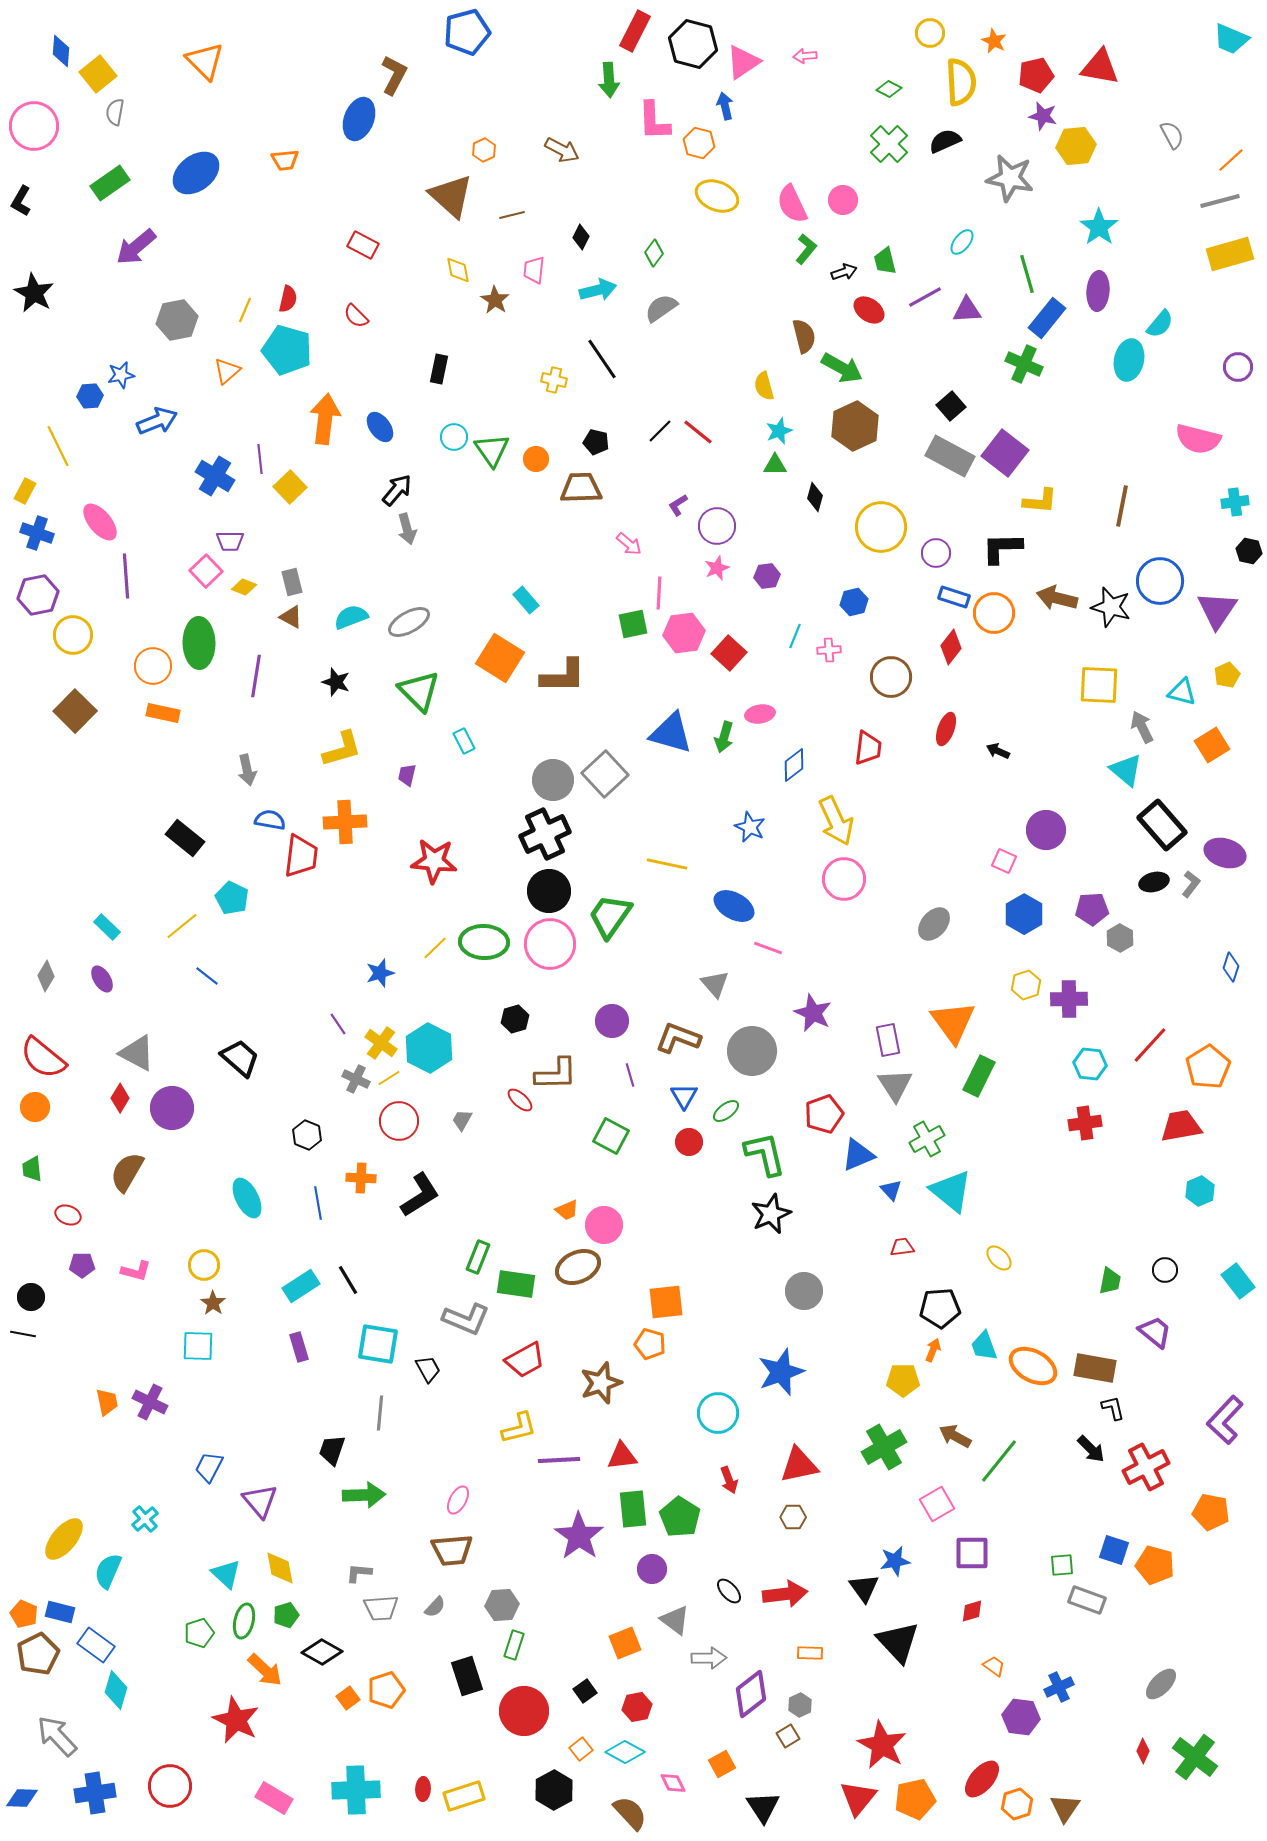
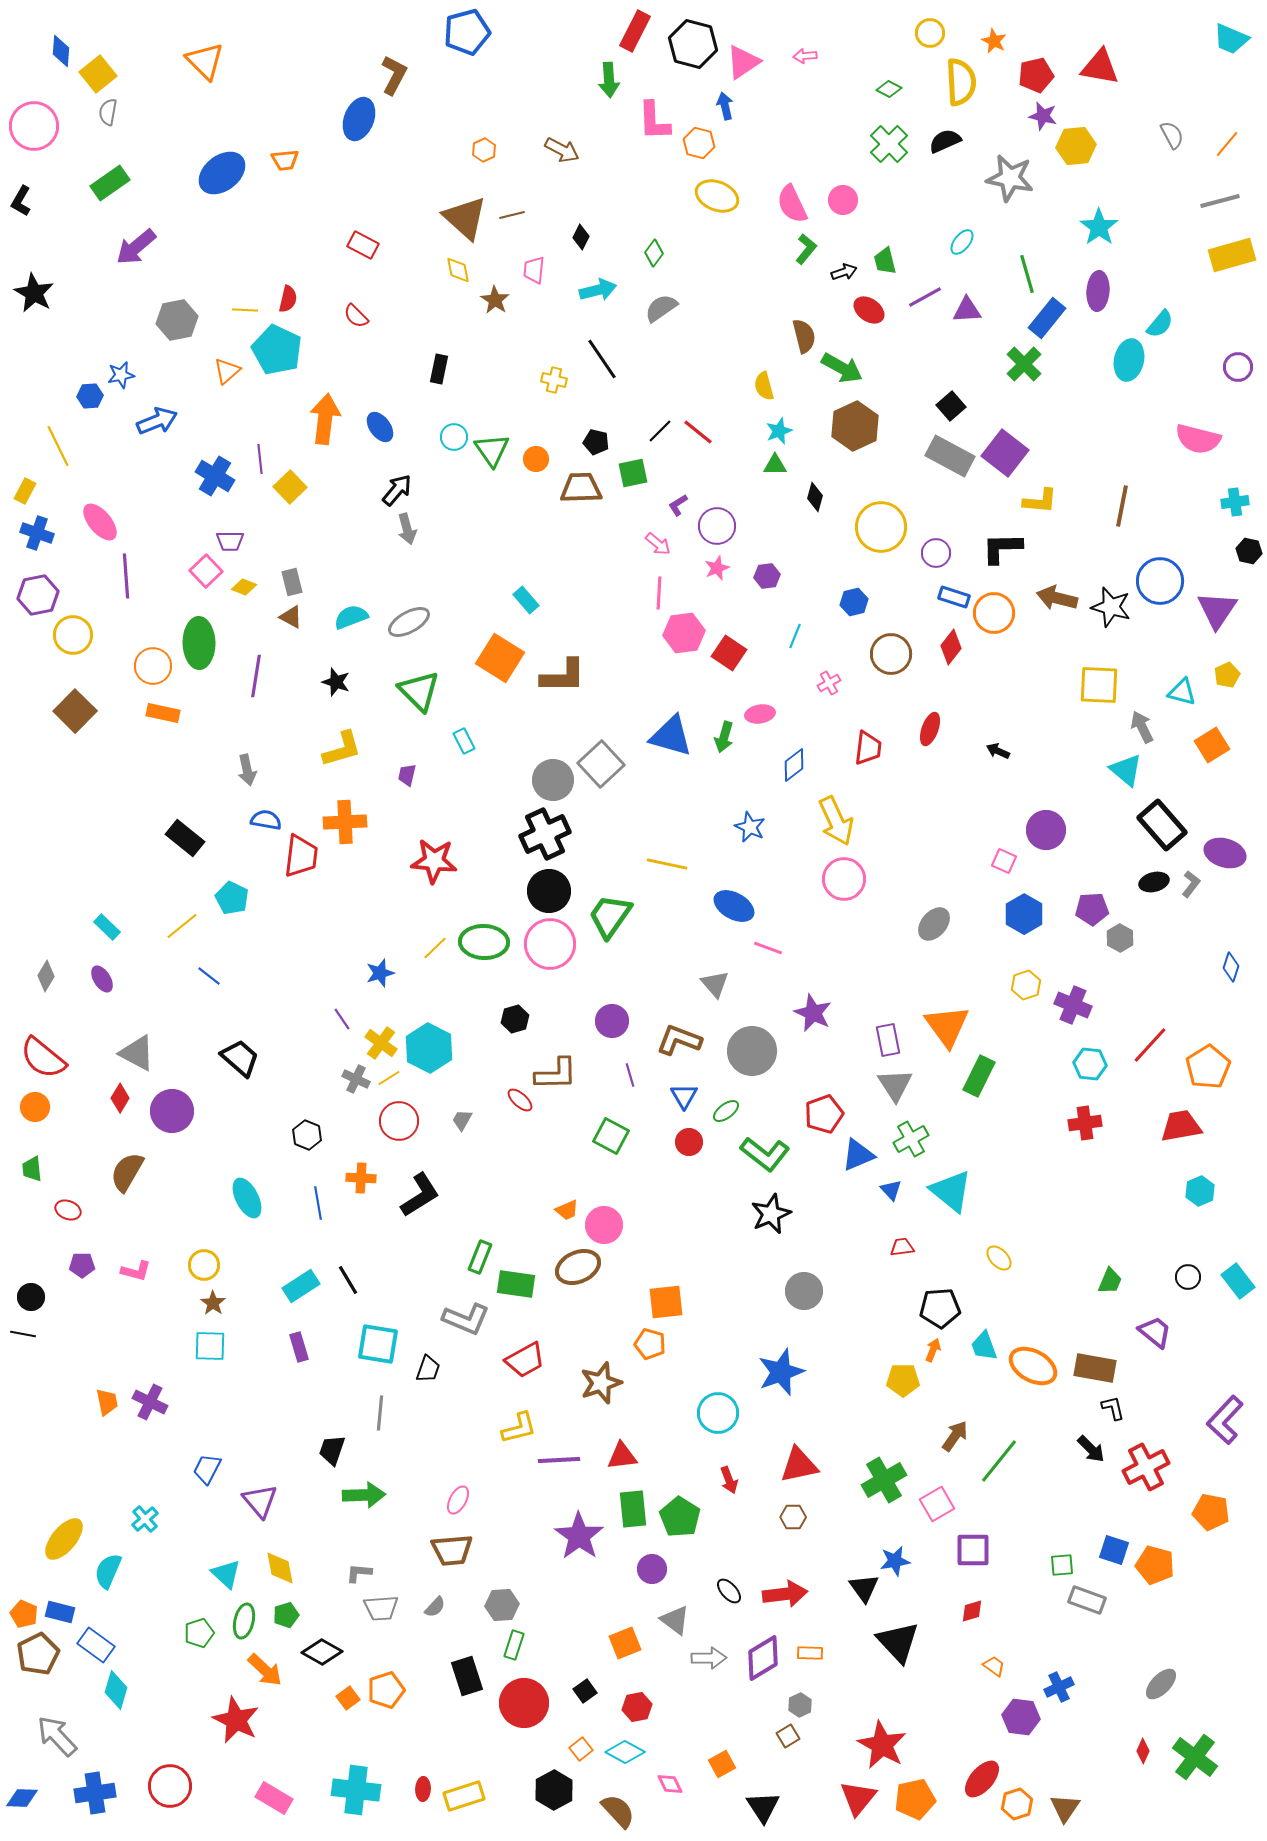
gray semicircle at (115, 112): moved 7 px left
orange line at (1231, 160): moved 4 px left, 16 px up; rotated 8 degrees counterclockwise
blue ellipse at (196, 173): moved 26 px right
brown triangle at (451, 196): moved 14 px right, 22 px down
yellow rectangle at (1230, 254): moved 2 px right, 1 px down
yellow line at (245, 310): rotated 70 degrees clockwise
cyan pentagon at (287, 350): moved 10 px left; rotated 9 degrees clockwise
green cross at (1024, 364): rotated 21 degrees clockwise
pink arrow at (629, 544): moved 29 px right
green square at (633, 624): moved 151 px up
pink cross at (829, 650): moved 33 px down; rotated 25 degrees counterclockwise
red square at (729, 653): rotated 8 degrees counterclockwise
brown circle at (891, 677): moved 23 px up
red ellipse at (946, 729): moved 16 px left
blue triangle at (671, 733): moved 3 px down
gray square at (605, 774): moved 4 px left, 10 px up
blue semicircle at (270, 820): moved 4 px left
blue line at (207, 976): moved 2 px right
purple cross at (1069, 999): moved 4 px right, 6 px down; rotated 24 degrees clockwise
orange triangle at (953, 1022): moved 6 px left, 4 px down
purple line at (338, 1024): moved 4 px right, 5 px up
brown L-shape at (678, 1038): moved 1 px right, 2 px down
purple circle at (172, 1108): moved 3 px down
green cross at (927, 1139): moved 16 px left
green L-shape at (765, 1154): rotated 141 degrees clockwise
red ellipse at (68, 1215): moved 5 px up
green rectangle at (478, 1257): moved 2 px right
black circle at (1165, 1270): moved 23 px right, 7 px down
green trapezoid at (1110, 1281): rotated 12 degrees clockwise
cyan square at (198, 1346): moved 12 px right
black trapezoid at (428, 1369): rotated 48 degrees clockwise
brown arrow at (955, 1436): rotated 96 degrees clockwise
green cross at (884, 1447): moved 33 px down
blue trapezoid at (209, 1467): moved 2 px left, 2 px down
purple square at (972, 1553): moved 1 px right, 3 px up
purple diamond at (751, 1694): moved 12 px right, 36 px up; rotated 6 degrees clockwise
red circle at (524, 1711): moved 8 px up
pink diamond at (673, 1783): moved 3 px left, 1 px down
cyan cross at (356, 1790): rotated 9 degrees clockwise
brown semicircle at (630, 1813): moved 12 px left, 2 px up
